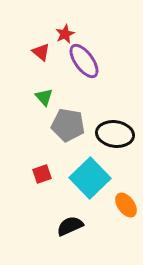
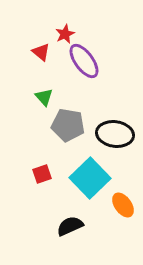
orange ellipse: moved 3 px left
